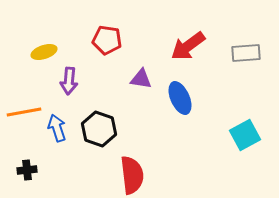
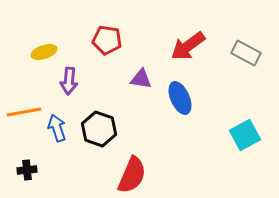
gray rectangle: rotated 32 degrees clockwise
red semicircle: rotated 30 degrees clockwise
